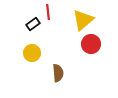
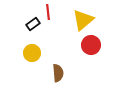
red circle: moved 1 px down
